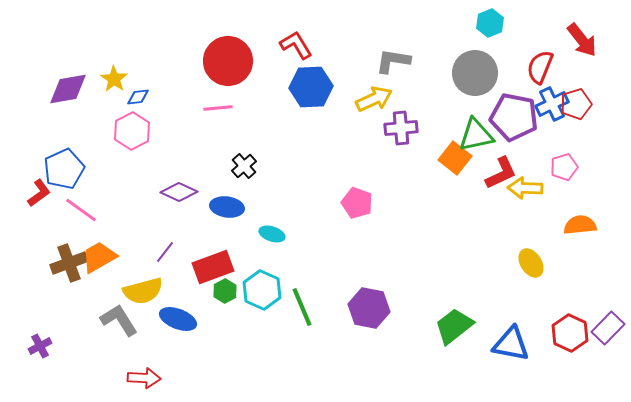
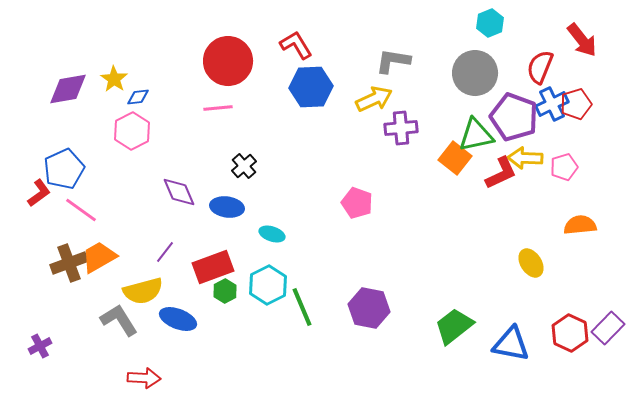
purple pentagon at (514, 117): rotated 9 degrees clockwise
yellow arrow at (525, 188): moved 30 px up
purple diamond at (179, 192): rotated 42 degrees clockwise
cyan hexagon at (262, 290): moved 6 px right, 5 px up; rotated 9 degrees clockwise
